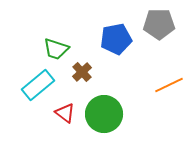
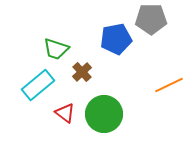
gray pentagon: moved 8 px left, 5 px up
